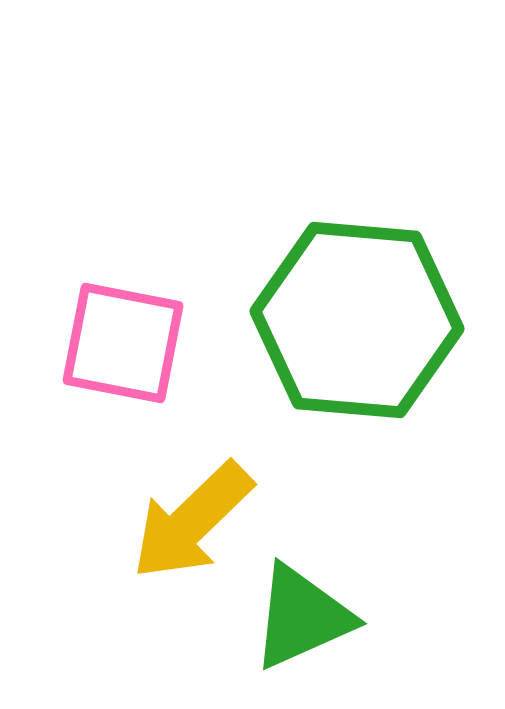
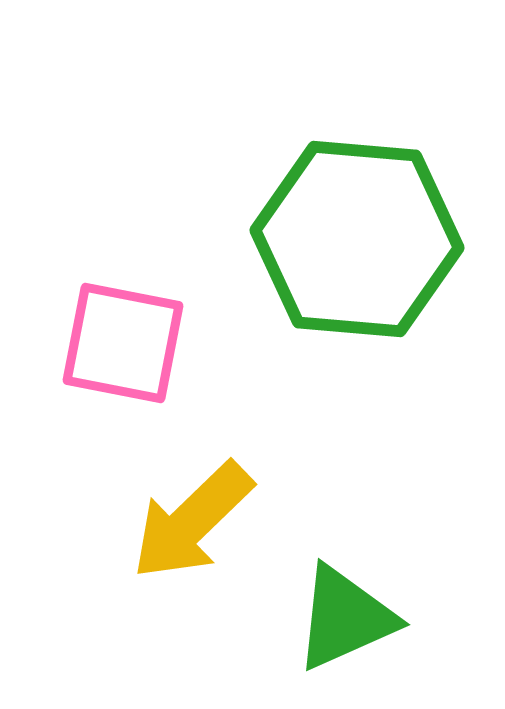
green hexagon: moved 81 px up
green triangle: moved 43 px right, 1 px down
